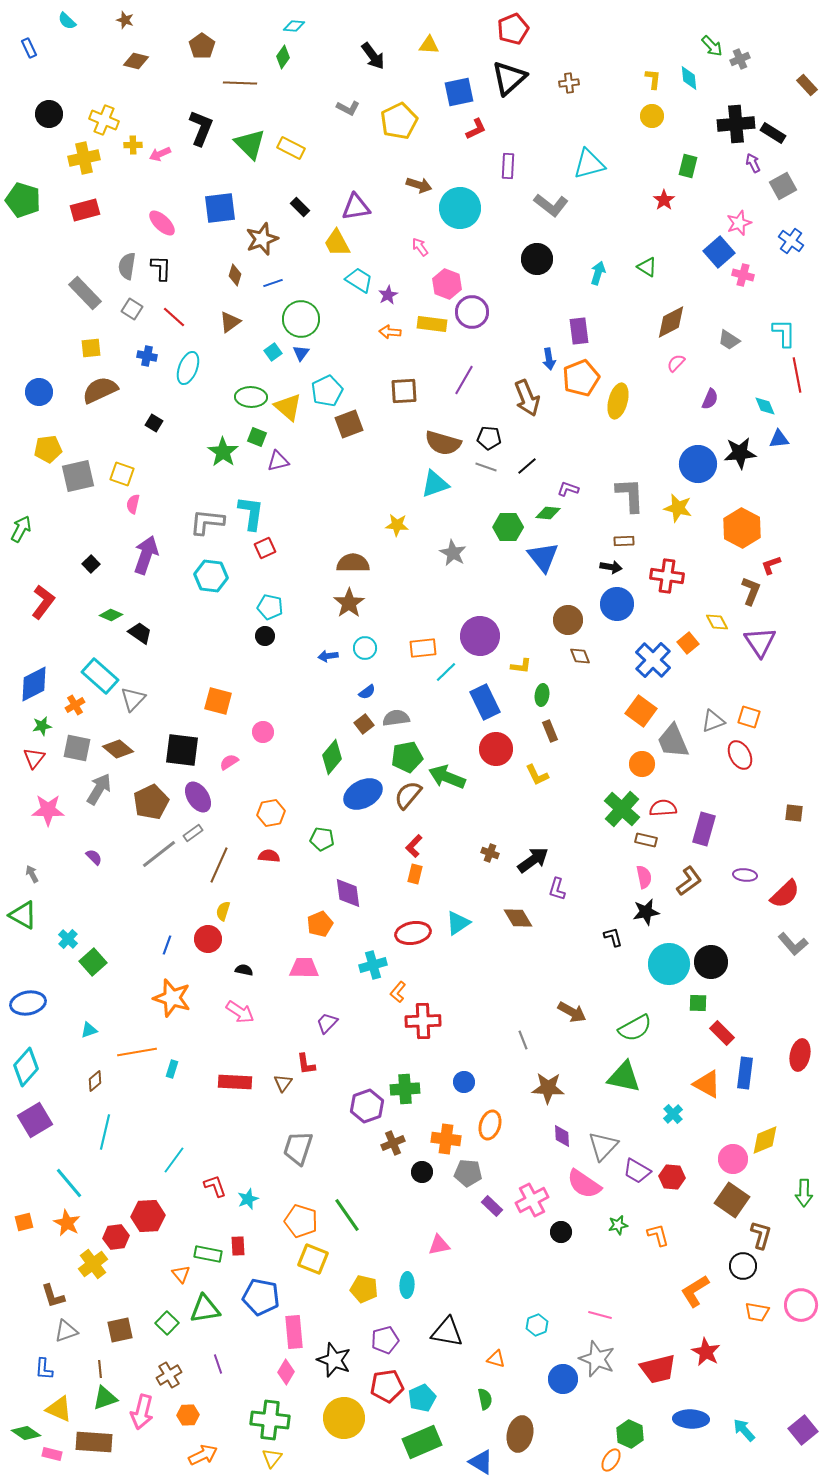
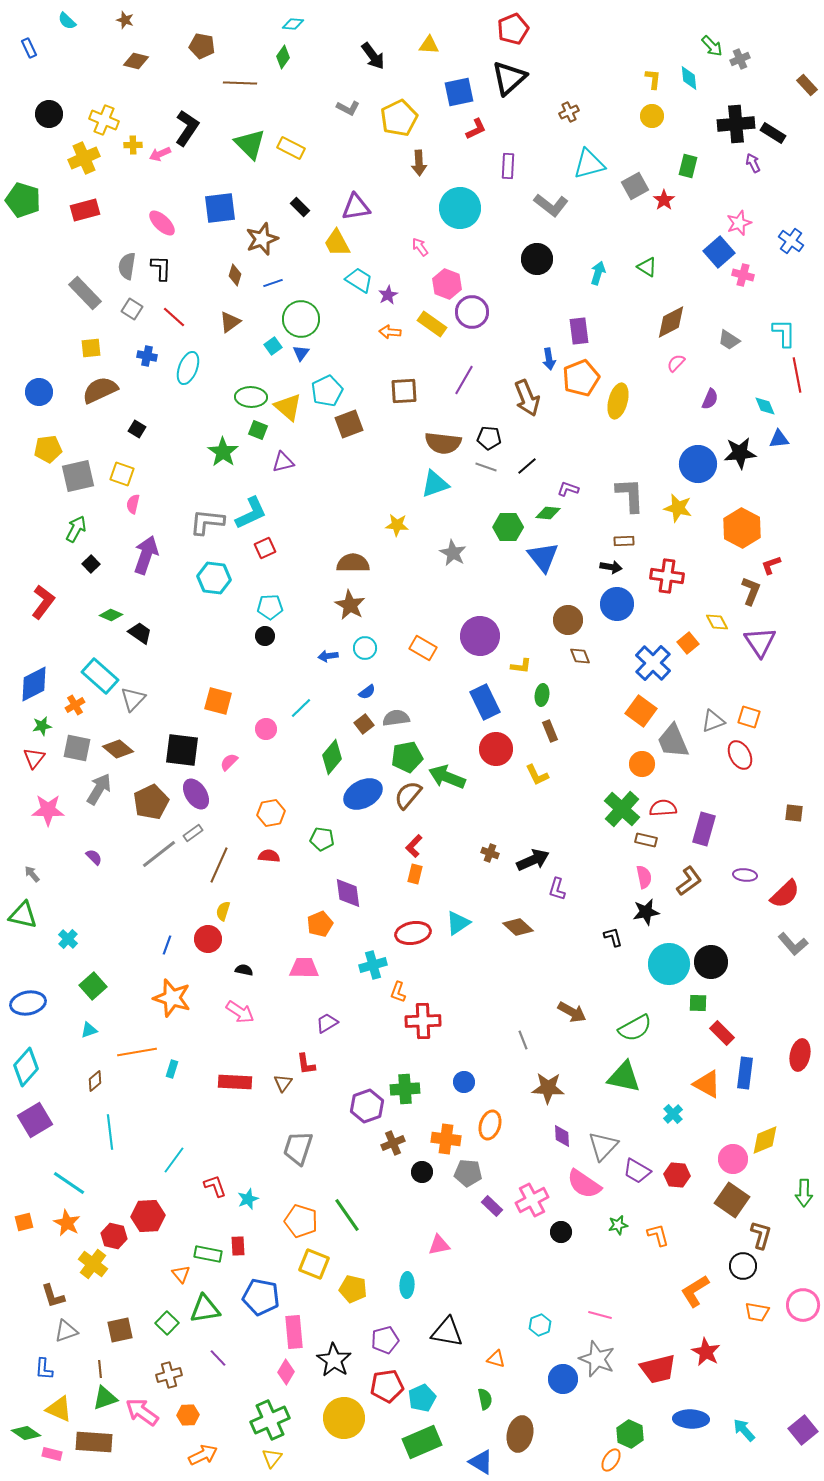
cyan diamond at (294, 26): moved 1 px left, 2 px up
brown pentagon at (202, 46): rotated 25 degrees counterclockwise
brown cross at (569, 83): moved 29 px down; rotated 18 degrees counterclockwise
yellow pentagon at (399, 121): moved 3 px up
black L-shape at (201, 128): moved 14 px left; rotated 12 degrees clockwise
yellow cross at (84, 158): rotated 12 degrees counterclockwise
brown arrow at (419, 185): moved 22 px up; rotated 70 degrees clockwise
gray square at (783, 186): moved 148 px left
yellow rectangle at (432, 324): rotated 28 degrees clockwise
cyan square at (273, 352): moved 6 px up
black square at (154, 423): moved 17 px left, 6 px down
green square at (257, 437): moved 1 px right, 7 px up
brown semicircle at (443, 443): rotated 9 degrees counterclockwise
purple triangle at (278, 461): moved 5 px right, 1 px down
cyan L-shape at (251, 513): rotated 57 degrees clockwise
green arrow at (21, 529): moved 55 px right
cyan hexagon at (211, 576): moved 3 px right, 2 px down
brown star at (349, 603): moved 1 px right, 2 px down; rotated 8 degrees counterclockwise
cyan pentagon at (270, 607): rotated 15 degrees counterclockwise
orange rectangle at (423, 648): rotated 36 degrees clockwise
blue cross at (653, 660): moved 3 px down
cyan line at (446, 672): moved 145 px left, 36 px down
pink circle at (263, 732): moved 3 px right, 3 px up
pink semicircle at (229, 762): rotated 12 degrees counterclockwise
purple ellipse at (198, 797): moved 2 px left, 3 px up
black arrow at (533, 860): rotated 12 degrees clockwise
gray arrow at (32, 874): rotated 12 degrees counterclockwise
green triangle at (23, 915): rotated 16 degrees counterclockwise
brown diamond at (518, 918): moved 9 px down; rotated 16 degrees counterclockwise
green square at (93, 962): moved 24 px down
orange L-shape at (398, 992): rotated 20 degrees counterclockwise
purple trapezoid at (327, 1023): rotated 15 degrees clockwise
cyan line at (105, 1132): moved 5 px right; rotated 20 degrees counterclockwise
red hexagon at (672, 1177): moved 5 px right, 2 px up
cyan line at (69, 1183): rotated 16 degrees counterclockwise
red hexagon at (116, 1237): moved 2 px left, 1 px up; rotated 20 degrees clockwise
yellow square at (313, 1259): moved 1 px right, 5 px down
yellow cross at (93, 1264): rotated 16 degrees counterclockwise
yellow pentagon at (364, 1289): moved 11 px left
pink circle at (801, 1305): moved 2 px right
cyan hexagon at (537, 1325): moved 3 px right
black star at (334, 1360): rotated 12 degrees clockwise
purple line at (218, 1364): moved 6 px up; rotated 24 degrees counterclockwise
brown cross at (169, 1375): rotated 15 degrees clockwise
pink arrow at (142, 1412): rotated 112 degrees clockwise
green cross at (270, 1420): rotated 30 degrees counterclockwise
